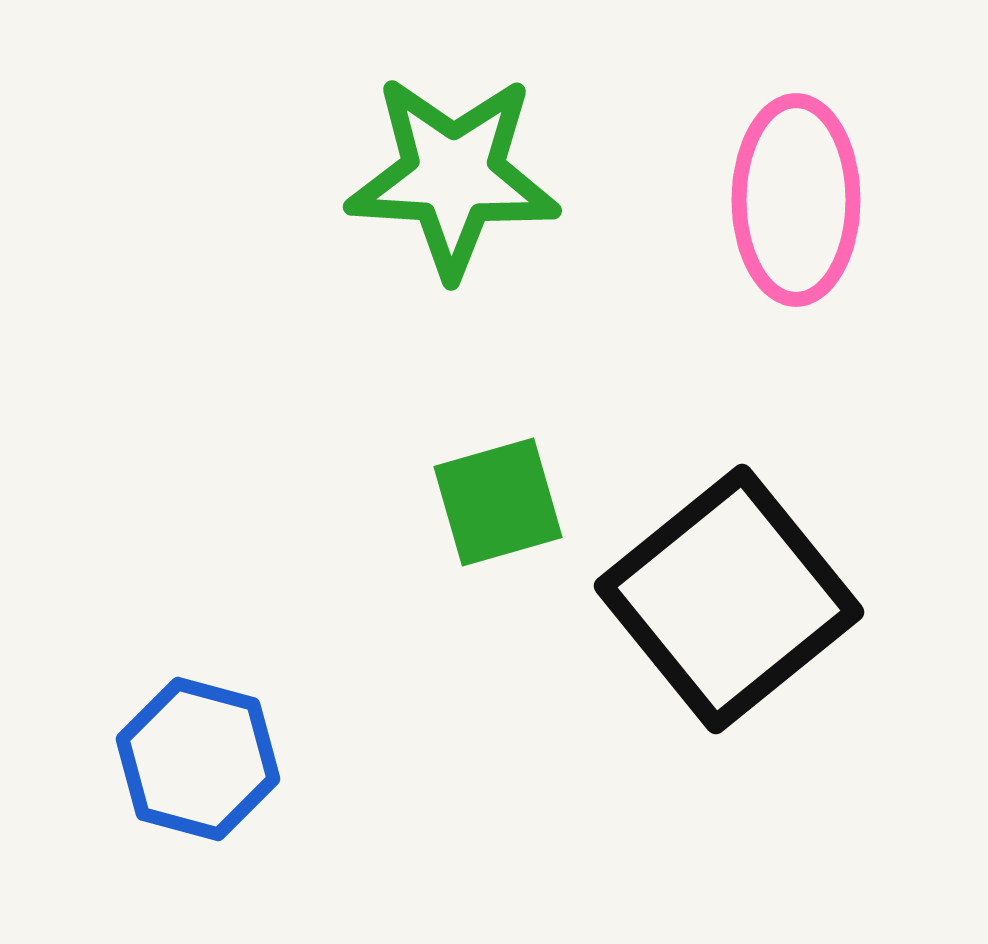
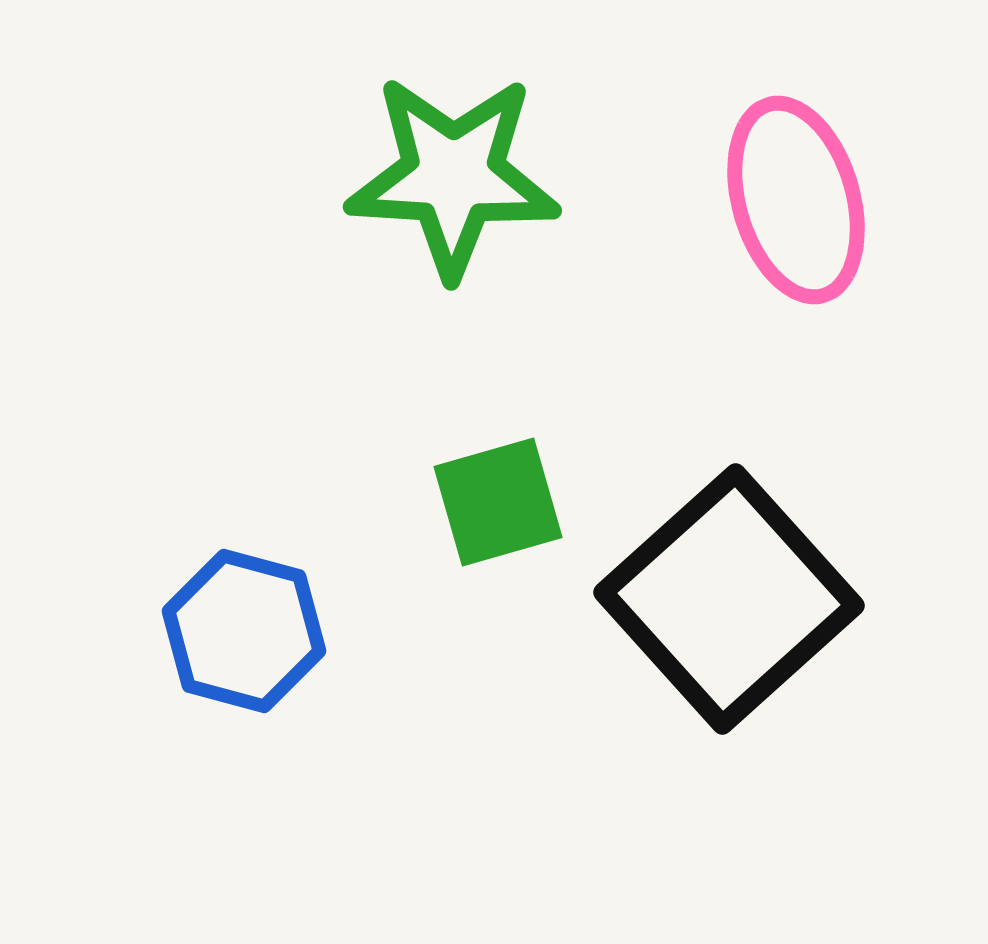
pink ellipse: rotated 16 degrees counterclockwise
black square: rotated 3 degrees counterclockwise
blue hexagon: moved 46 px right, 128 px up
